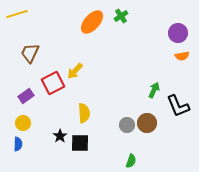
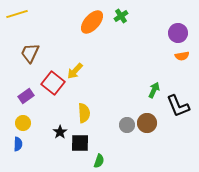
red square: rotated 25 degrees counterclockwise
black star: moved 4 px up
green semicircle: moved 32 px left
